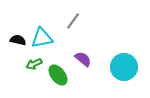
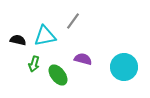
cyan triangle: moved 3 px right, 2 px up
purple semicircle: rotated 24 degrees counterclockwise
green arrow: rotated 49 degrees counterclockwise
